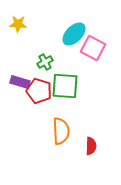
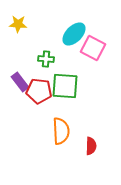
green cross: moved 1 px right, 3 px up; rotated 35 degrees clockwise
purple rectangle: rotated 36 degrees clockwise
red pentagon: rotated 10 degrees counterclockwise
